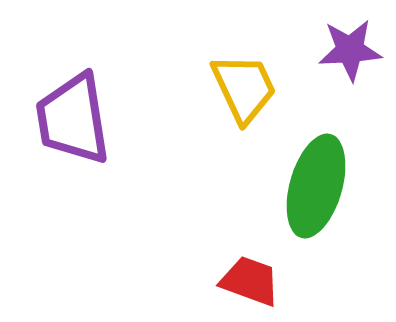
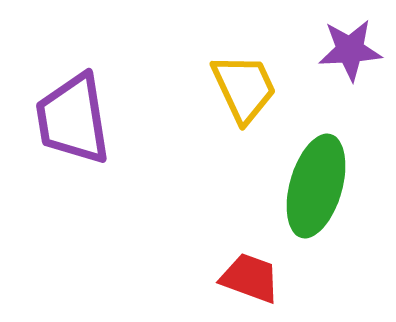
red trapezoid: moved 3 px up
